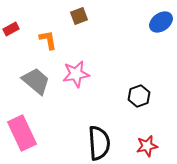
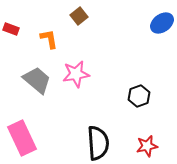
brown square: rotated 18 degrees counterclockwise
blue ellipse: moved 1 px right, 1 px down
red rectangle: rotated 49 degrees clockwise
orange L-shape: moved 1 px right, 1 px up
gray trapezoid: moved 1 px right, 1 px up
pink rectangle: moved 5 px down
black semicircle: moved 1 px left
